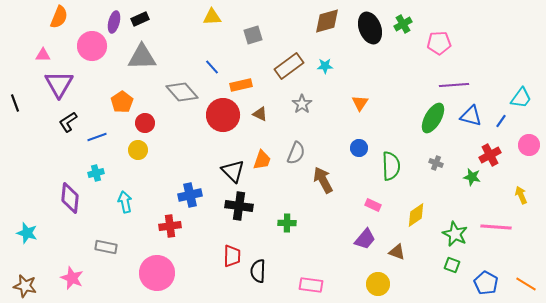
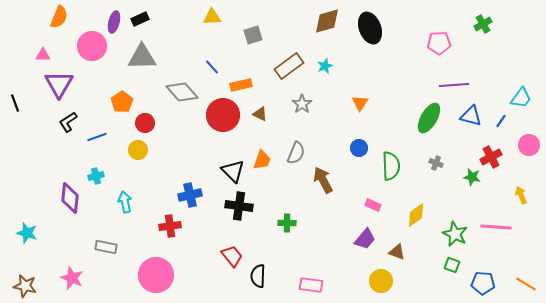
green cross at (403, 24): moved 80 px right
cyan star at (325, 66): rotated 21 degrees counterclockwise
green ellipse at (433, 118): moved 4 px left
red cross at (490, 155): moved 1 px right, 2 px down
cyan cross at (96, 173): moved 3 px down
red trapezoid at (232, 256): rotated 40 degrees counterclockwise
black semicircle at (258, 271): moved 5 px down
pink circle at (157, 273): moved 1 px left, 2 px down
blue pentagon at (486, 283): moved 3 px left; rotated 25 degrees counterclockwise
yellow circle at (378, 284): moved 3 px right, 3 px up
